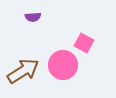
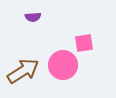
pink square: rotated 36 degrees counterclockwise
